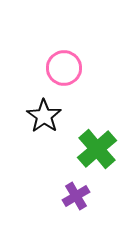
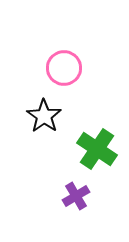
green cross: rotated 15 degrees counterclockwise
